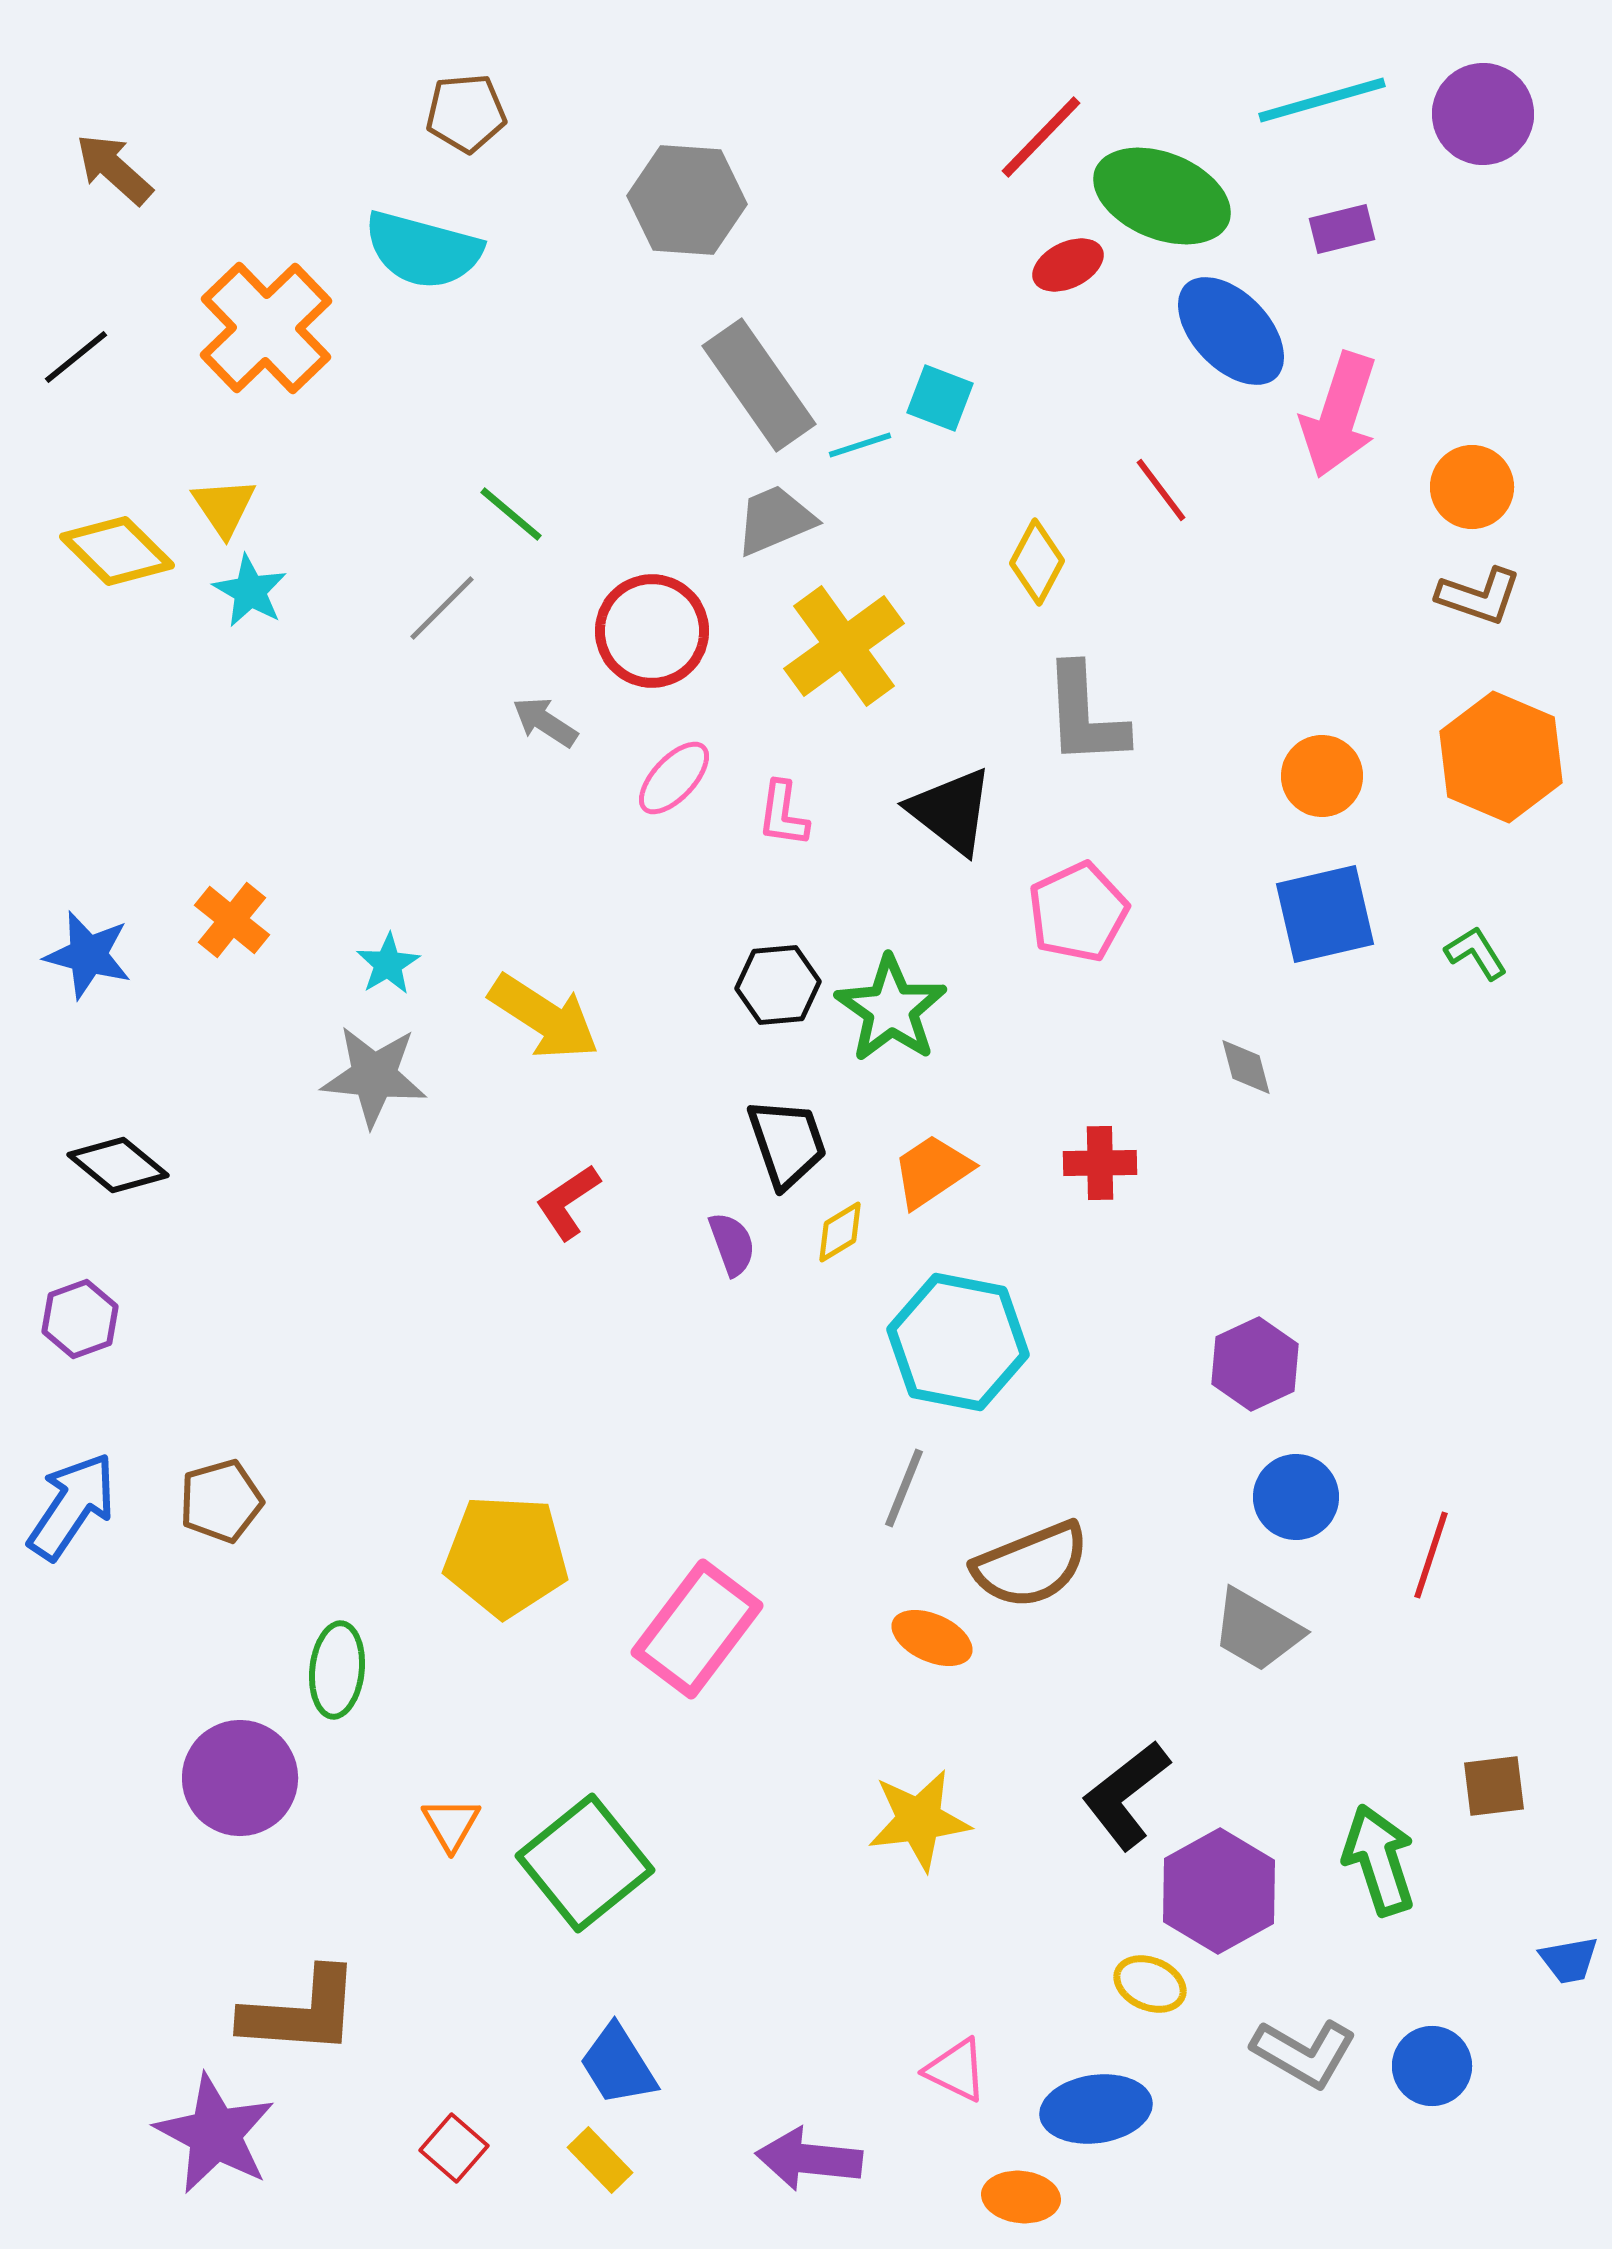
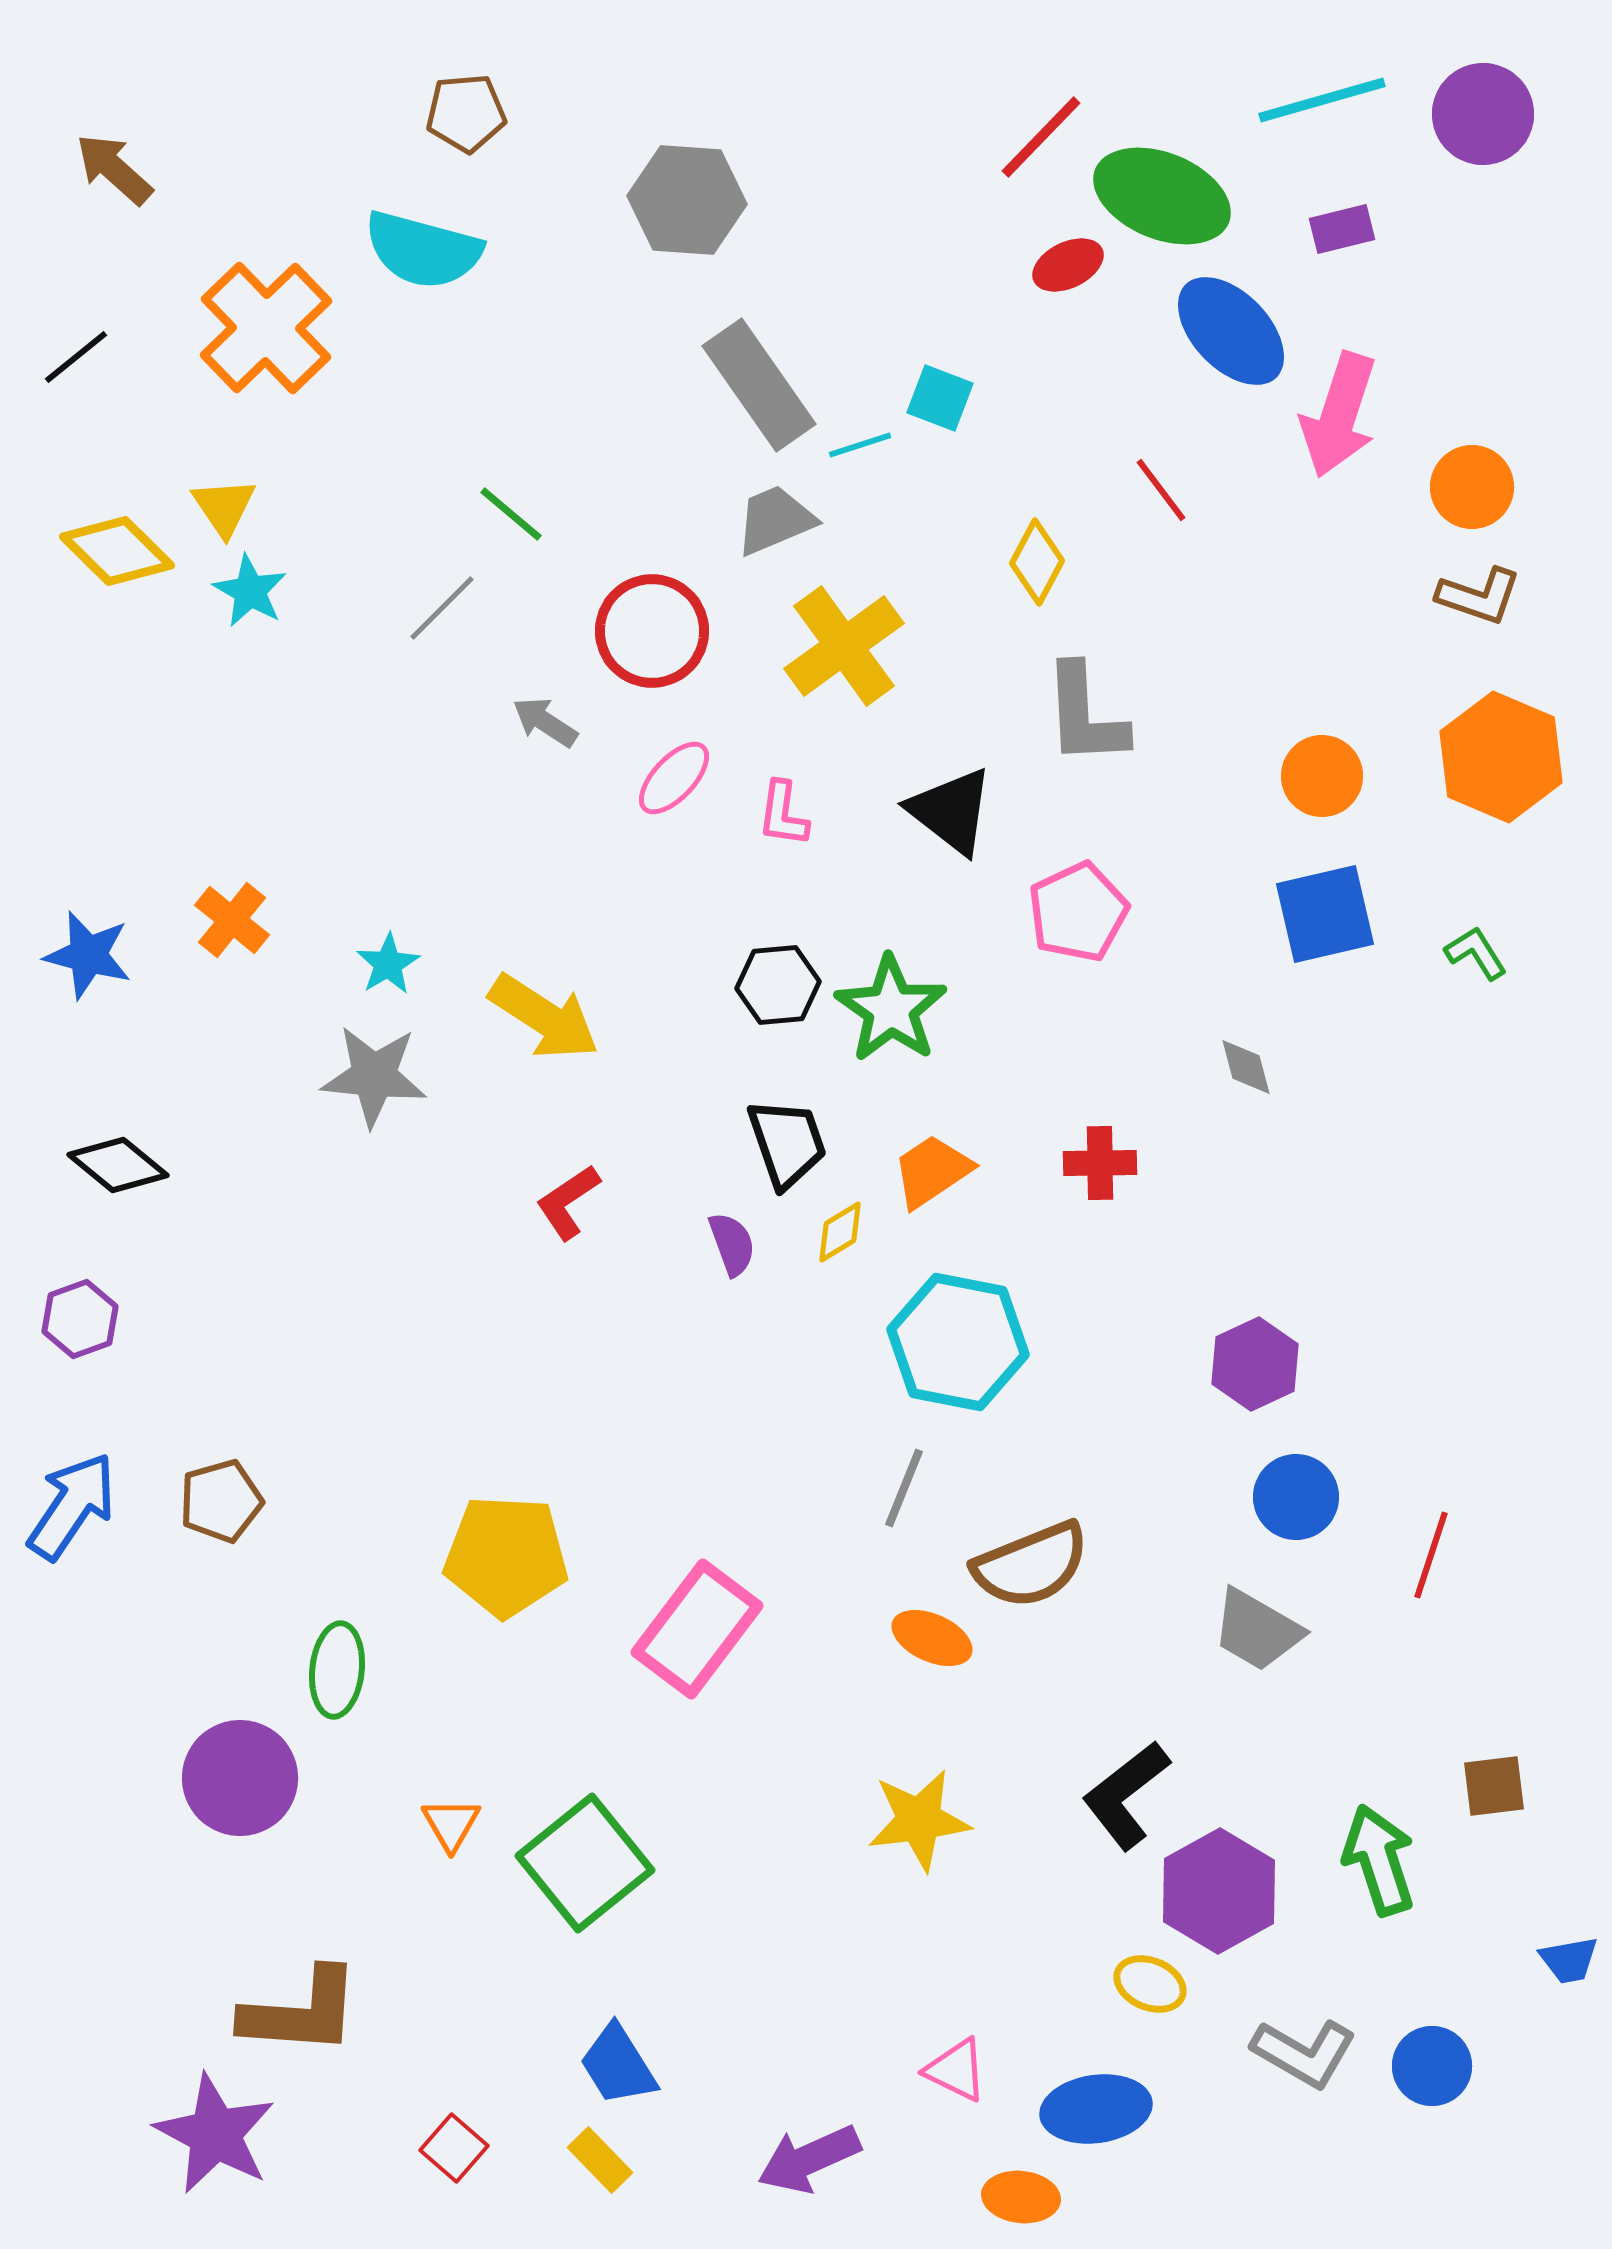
purple arrow at (809, 2159): rotated 30 degrees counterclockwise
